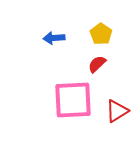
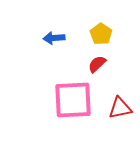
red triangle: moved 3 px right, 3 px up; rotated 20 degrees clockwise
